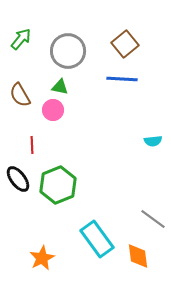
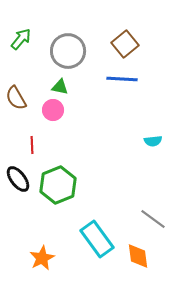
brown semicircle: moved 4 px left, 3 px down
